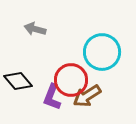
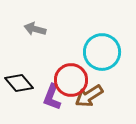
black diamond: moved 1 px right, 2 px down
brown arrow: moved 2 px right
